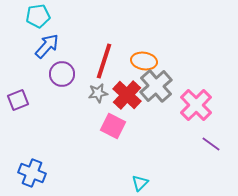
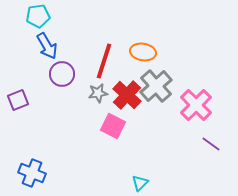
blue arrow: rotated 108 degrees clockwise
orange ellipse: moved 1 px left, 9 px up
